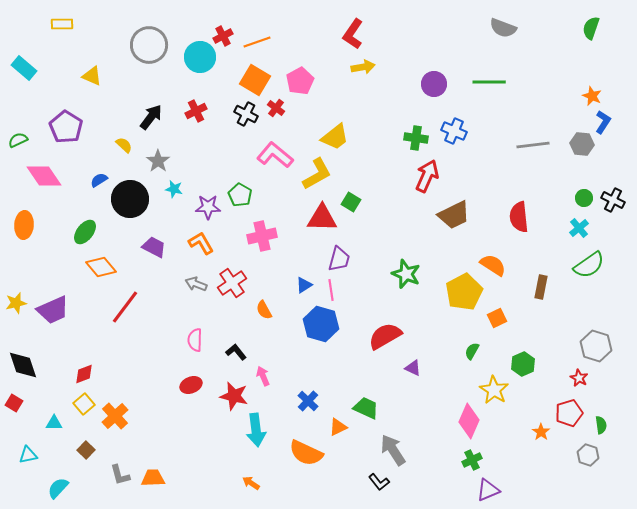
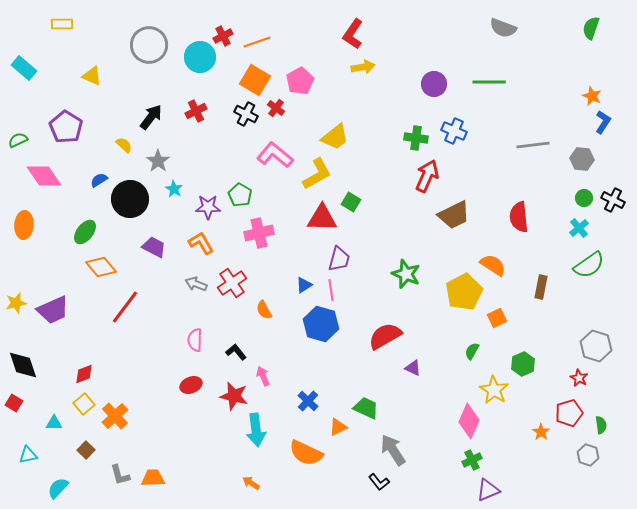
gray hexagon at (582, 144): moved 15 px down
cyan star at (174, 189): rotated 18 degrees clockwise
pink cross at (262, 236): moved 3 px left, 3 px up
